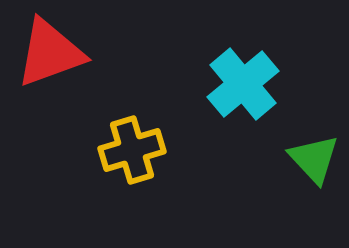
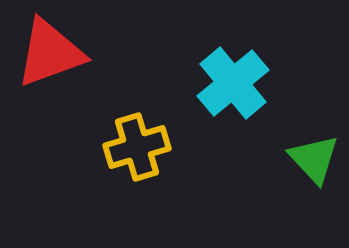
cyan cross: moved 10 px left, 1 px up
yellow cross: moved 5 px right, 3 px up
